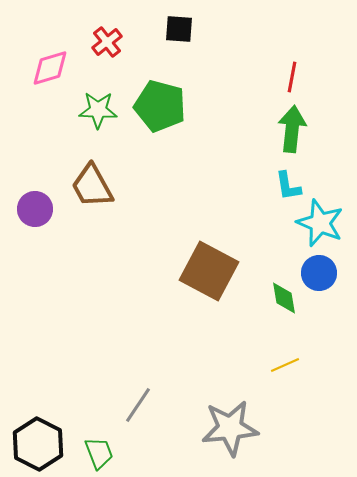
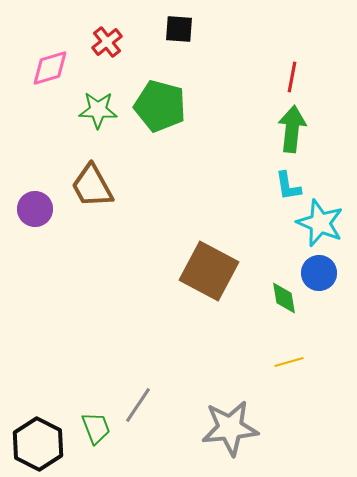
yellow line: moved 4 px right, 3 px up; rotated 8 degrees clockwise
green trapezoid: moved 3 px left, 25 px up
